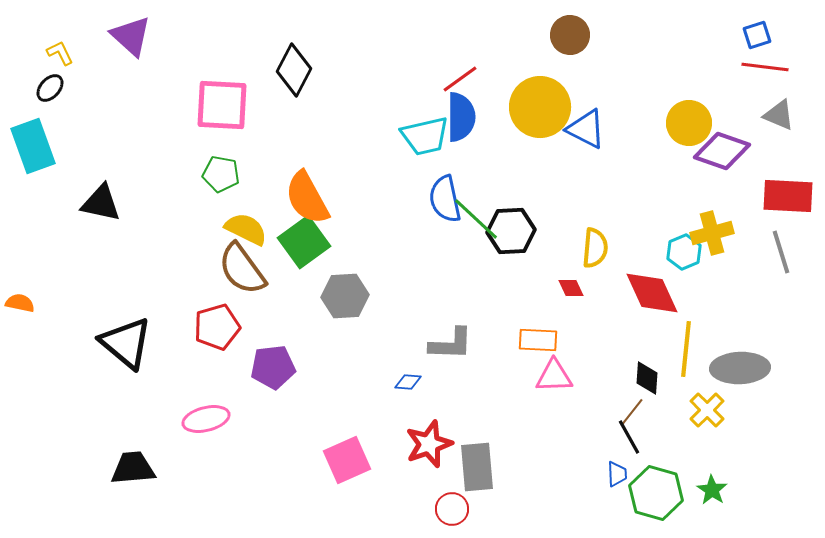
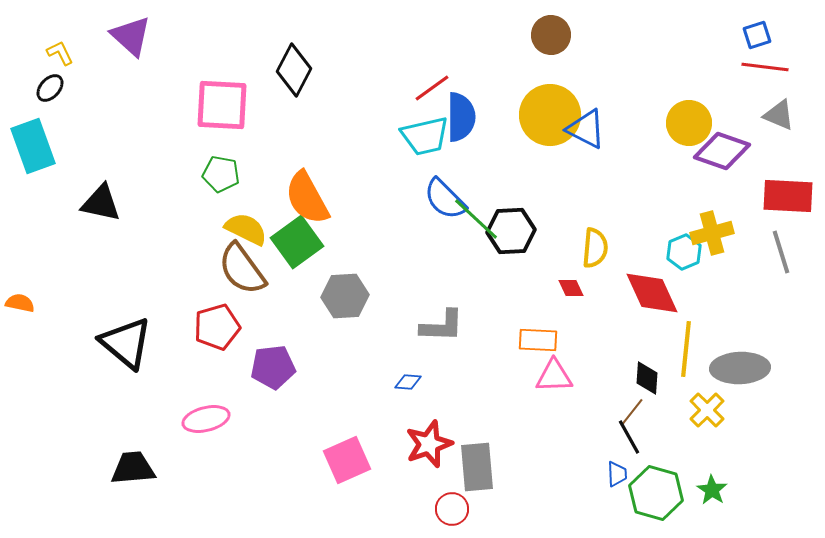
brown circle at (570, 35): moved 19 px left
red line at (460, 79): moved 28 px left, 9 px down
yellow circle at (540, 107): moved 10 px right, 8 px down
blue semicircle at (445, 199): rotated 33 degrees counterclockwise
green square at (304, 242): moved 7 px left
gray L-shape at (451, 344): moved 9 px left, 18 px up
